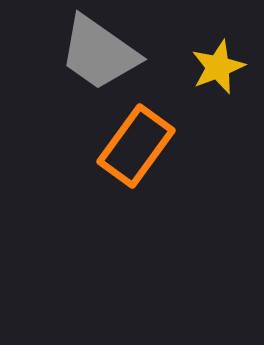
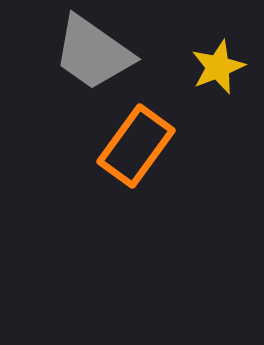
gray trapezoid: moved 6 px left
